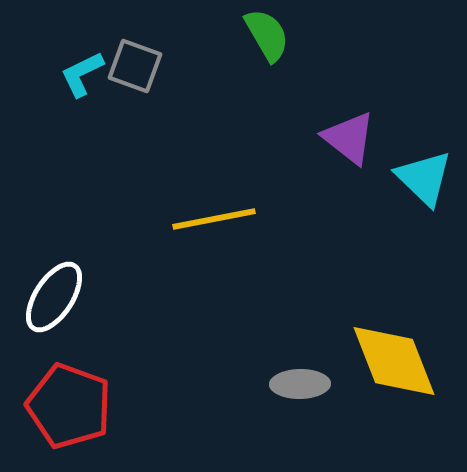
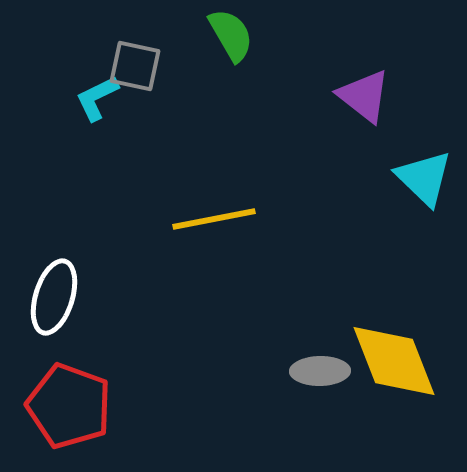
green semicircle: moved 36 px left
gray square: rotated 8 degrees counterclockwise
cyan L-shape: moved 15 px right, 24 px down
purple triangle: moved 15 px right, 42 px up
white ellipse: rotated 16 degrees counterclockwise
gray ellipse: moved 20 px right, 13 px up
